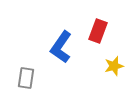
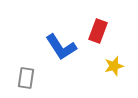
blue L-shape: rotated 68 degrees counterclockwise
